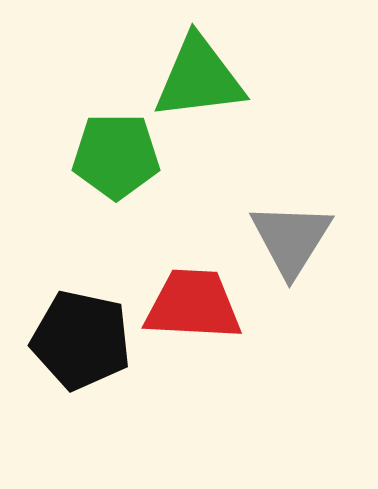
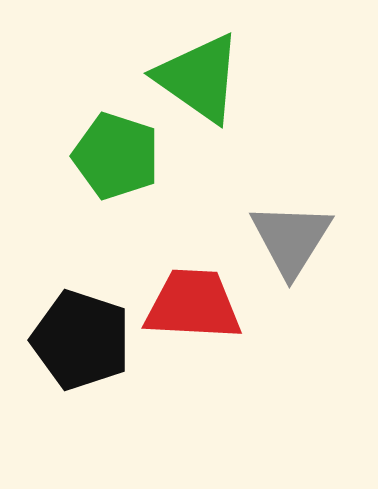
green triangle: rotated 42 degrees clockwise
green pentagon: rotated 18 degrees clockwise
black pentagon: rotated 6 degrees clockwise
